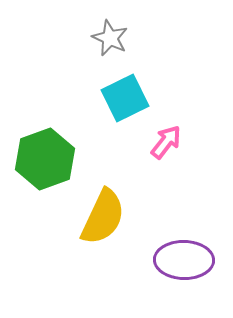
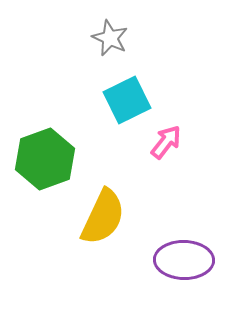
cyan square: moved 2 px right, 2 px down
